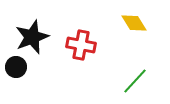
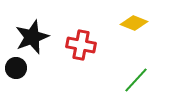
yellow diamond: rotated 36 degrees counterclockwise
black circle: moved 1 px down
green line: moved 1 px right, 1 px up
